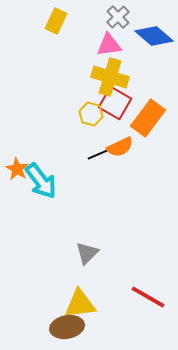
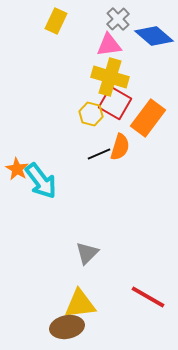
gray cross: moved 2 px down
orange semicircle: rotated 48 degrees counterclockwise
